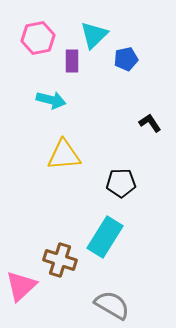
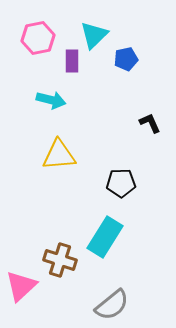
black L-shape: rotated 10 degrees clockwise
yellow triangle: moved 5 px left
gray semicircle: rotated 111 degrees clockwise
